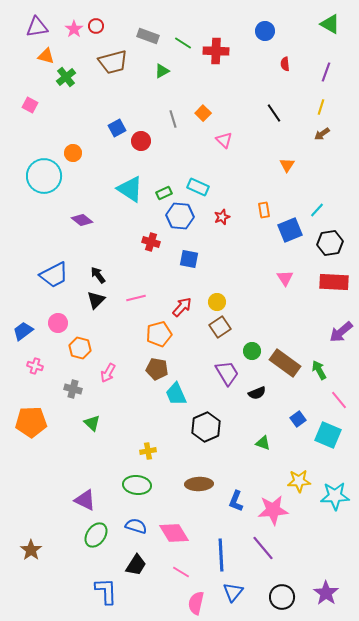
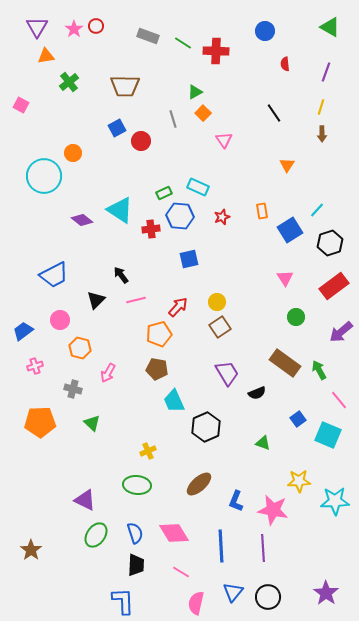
green triangle at (330, 24): moved 3 px down
purple triangle at (37, 27): rotated 50 degrees counterclockwise
orange triangle at (46, 56): rotated 24 degrees counterclockwise
brown trapezoid at (113, 62): moved 12 px right, 24 px down; rotated 16 degrees clockwise
green triangle at (162, 71): moved 33 px right, 21 px down
green cross at (66, 77): moved 3 px right, 5 px down
pink square at (30, 105): moved 9 px left
brown arrow at (322, 134): rotated 56 degrees counterclockwise
pink triangle at (224, 140): rotated 12 degrees clockwise
cyan triangle at (130, 189): moved 10 px left, 21 px down
orange rectangle at (264, 210): moved 2 px left, 1 px down
blue square at (290, 230): rotated 10 degrees counterclockwise
red cross at (151, 242): moved 13 px up; rotated 24 degrees counterclockwise
black hexagon at (330, 243): rotated 10 degrees counterclockwise
blue square at (189, 259): rotated 24 degrees counterclockwise
black arrow at (98, 275): moved 23 px right
red rectangle at (334, 282): moved 4 px down; rotated 40 degrees counterclockwise
pink line at (136, 298): moved 2 px down
red arrow at (182, 307): moved 4 px left
pink circle at (58, 323): moved 2 px right, 3 px up
green circle at (252, 351): moved 44 px right, 34 px up
pink cross at (35, 366): rotated 35 degrees counterclockwise
cyan trapezoid at (176, 394): moved 2 px left, 7 px down
orange pentagon at (31, 422): moved 9 px right
yellow cross at (148, 451): rotated 14 degrees counterclockwise
brown ellipse at (199, 484): rotated 40 degrees counterclockwise
cyan star at (335, 496): moved 5 px down
pink star at (273, 510): rotated 16 degrees clockwise
blue semicircle at (136, 526): moved 1 px left, 7 px down; rotated 55 degrees clockwise
purple line at (263, 548): rotated 36 degrees clockwise
blue line at (221, 555): moved 9 px up
black trapezoid at (136, 565): rotated 30 degrees counterclockwise
blue L-shape at (106, 591): moved 17 px right, 10 px down
black circle at (282, 597): moved 14 px left
